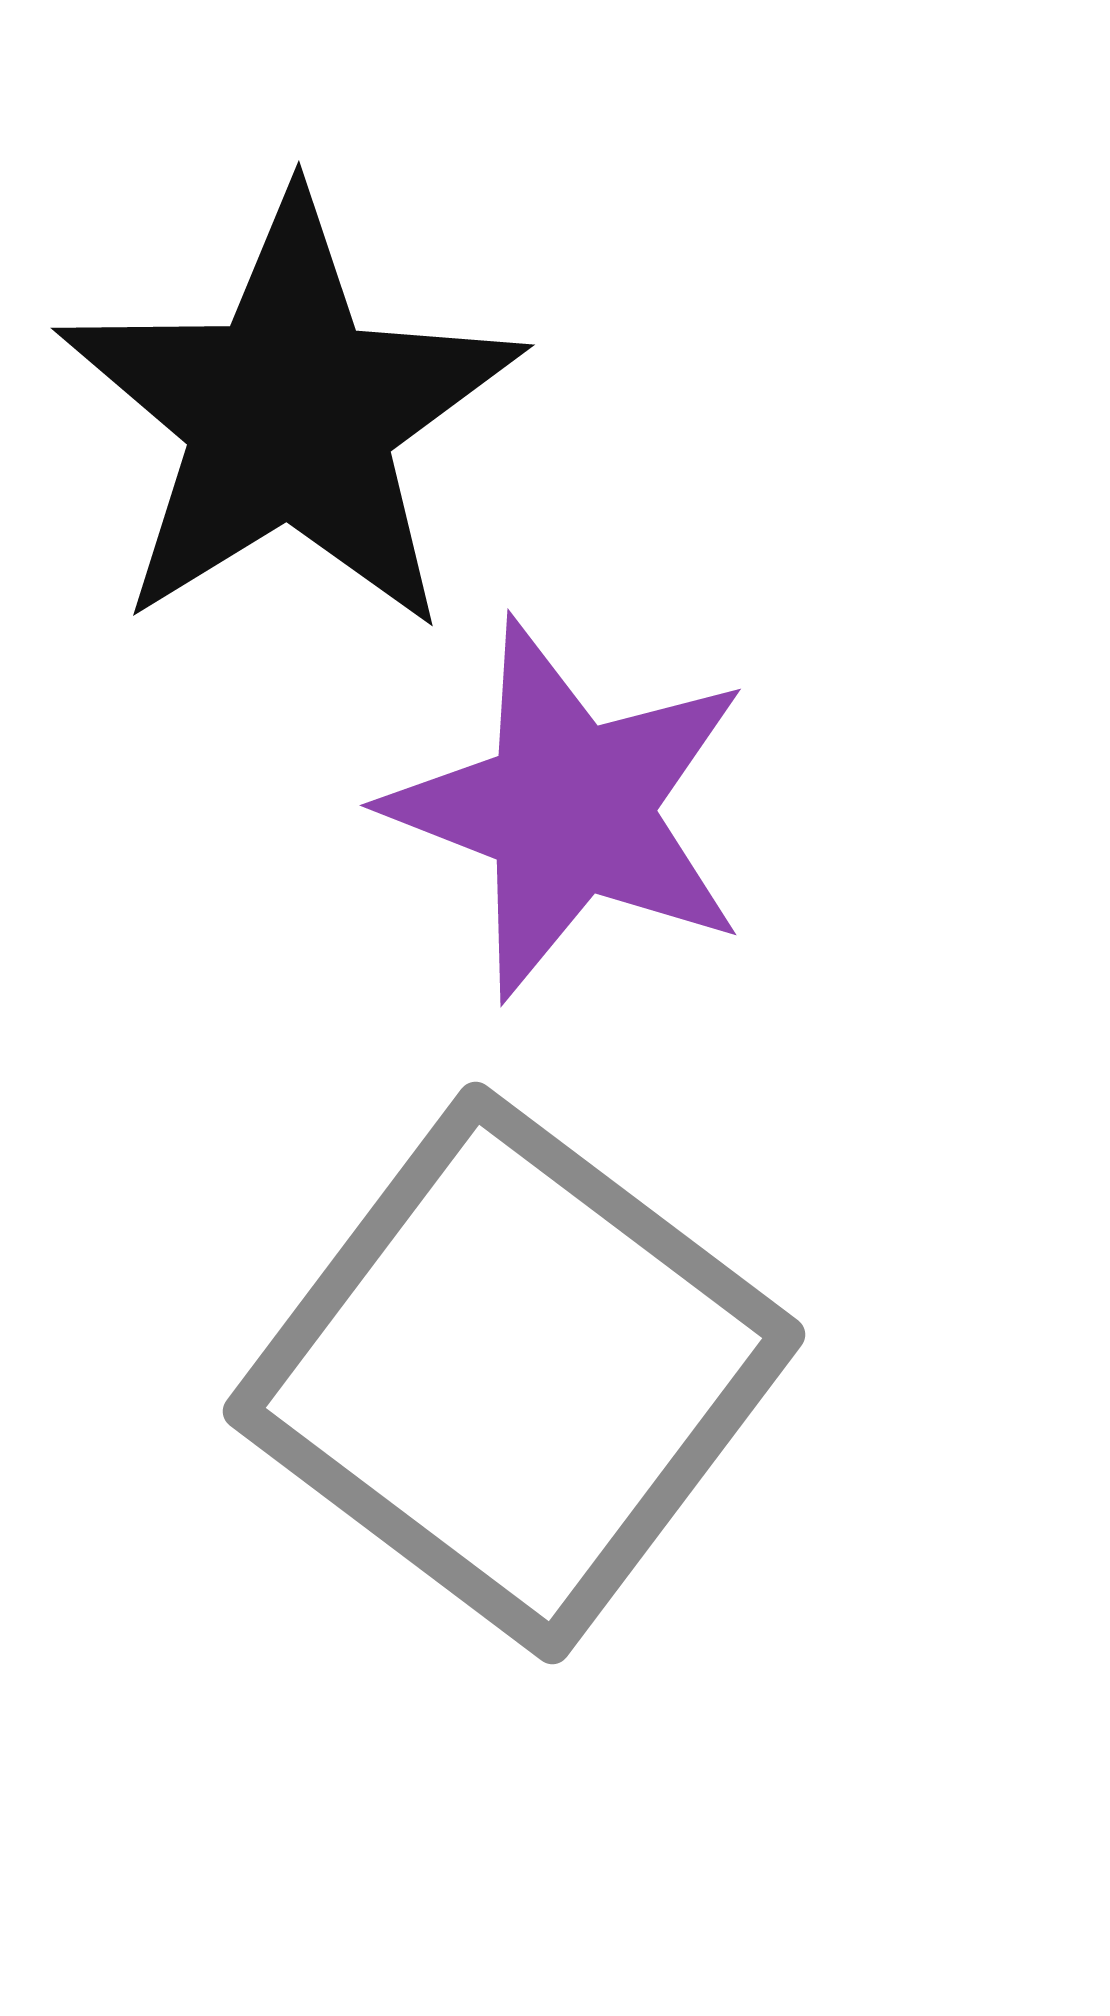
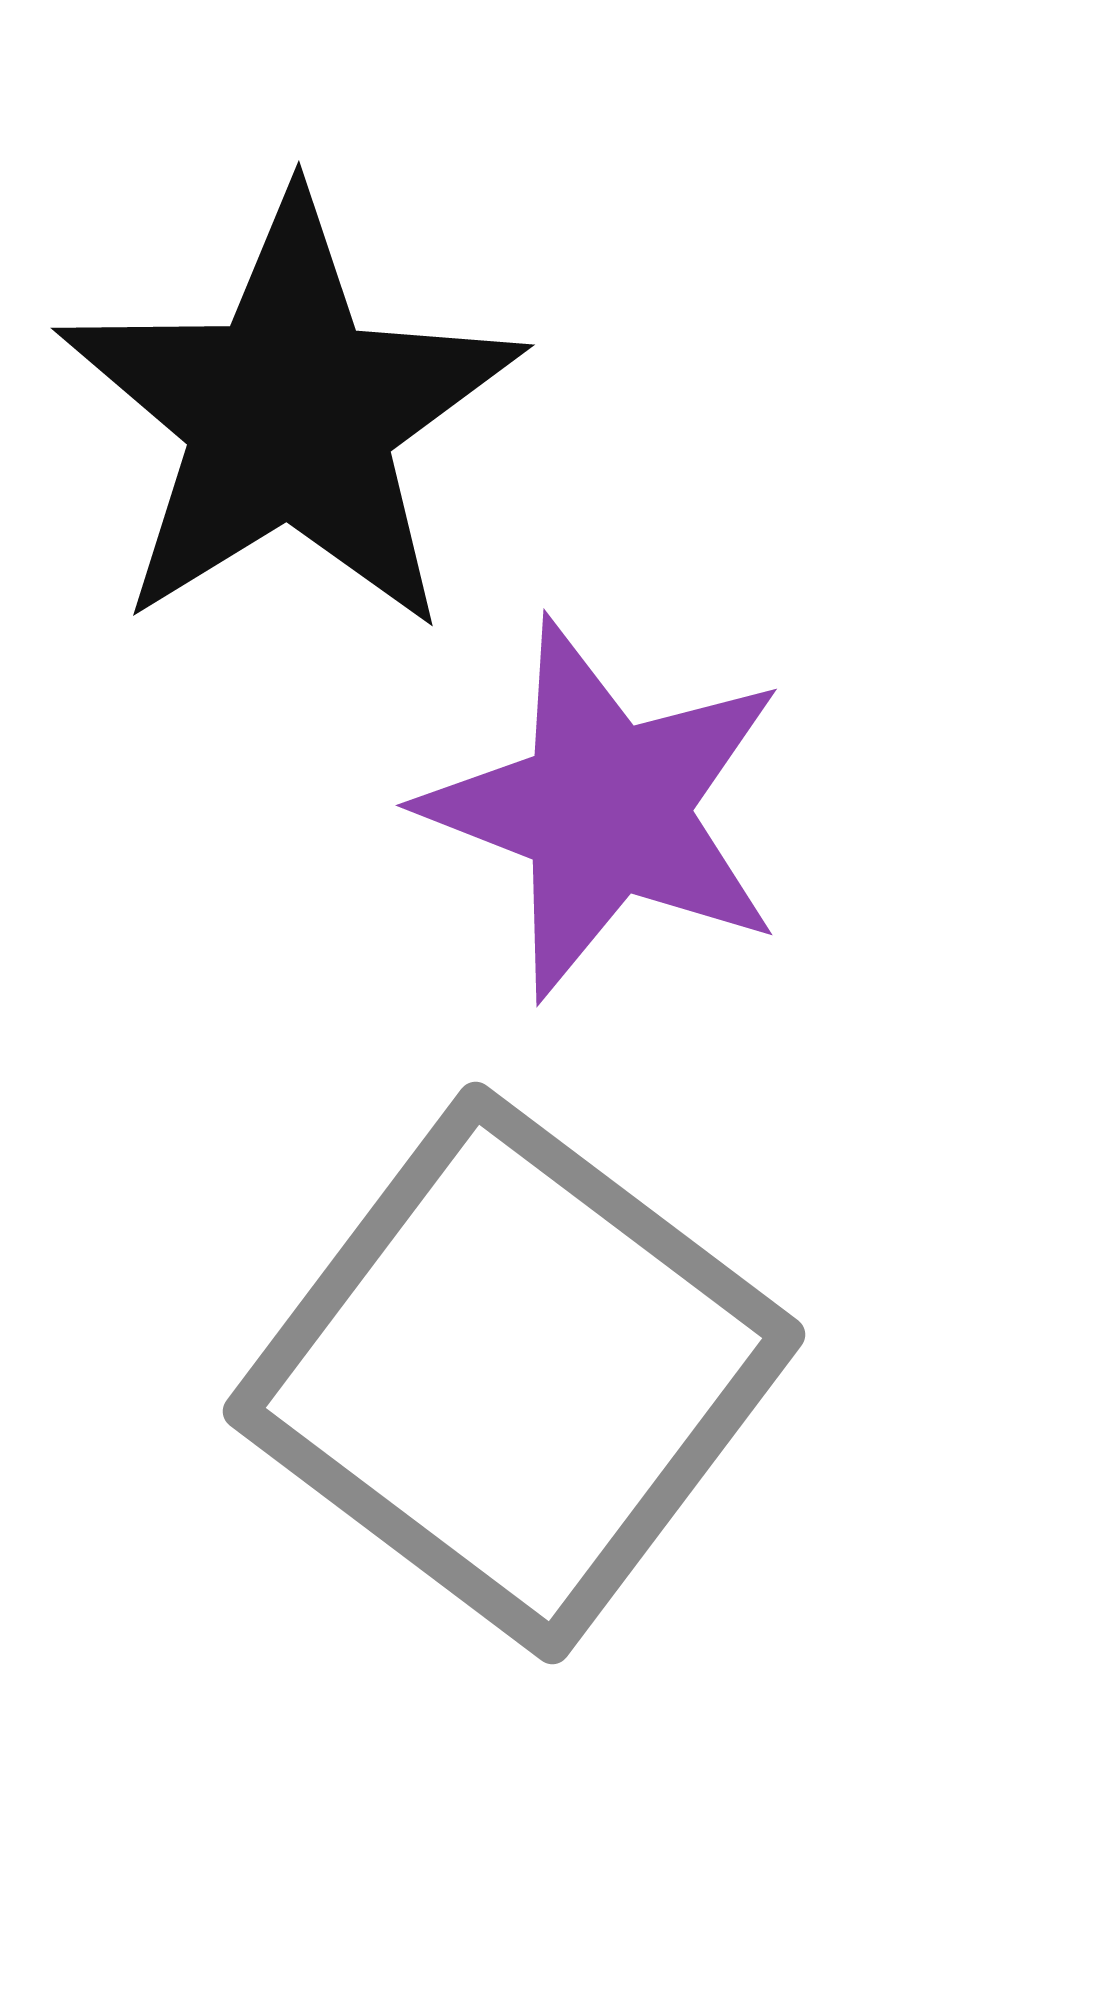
purple star: moved 36 px right
